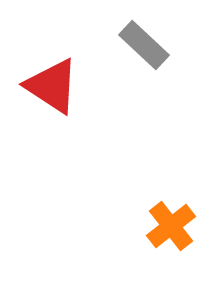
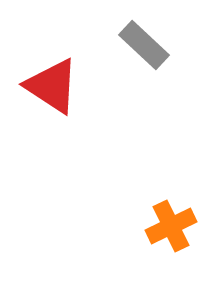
orange cross: rotated 12 degrees clockwise
